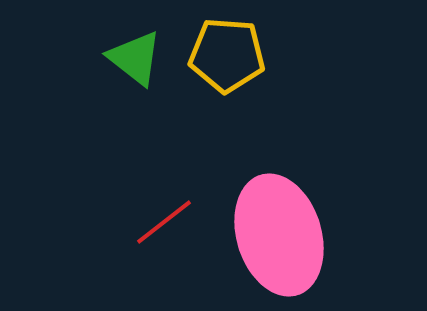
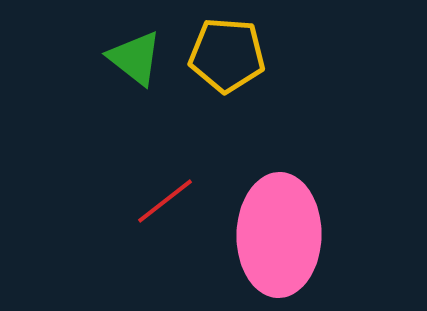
red line: moved 1 px right, 21 px up
pink ellipse: rotated 18 degrees clockwise
